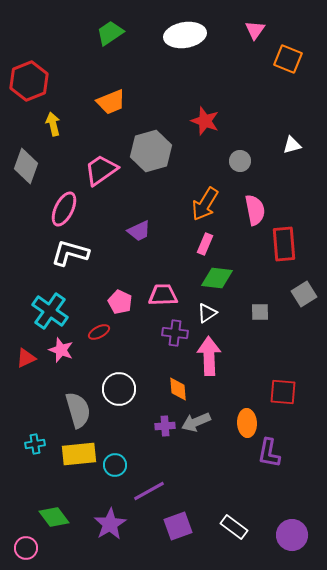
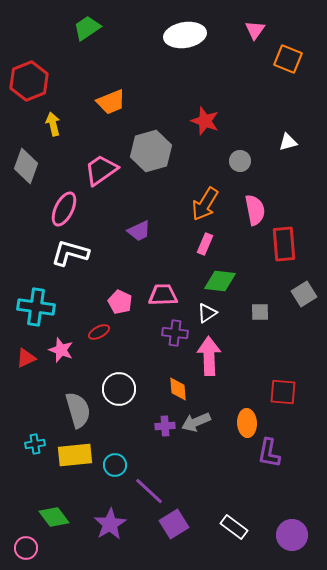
green trapezoid at (110, 33): moved 23 px left, 5 px up
white triangle at (292, 145): moved 4 px left, 3 px up
green diamond at (217, 278): moved 3 px right, 3 px down
cyan cross at (50, 311): moved 14 px left, 4 px up; rotated 27 degrees counterclockwise
yellow rectangle at (79, 454): moved 4 px left, 1 px down
purple line at (149, 491): rotated 72 degrees clockwise
purple square at (178, 526): moved 4 px left, 2 px up; rotated 12 degrees counterclockwise
